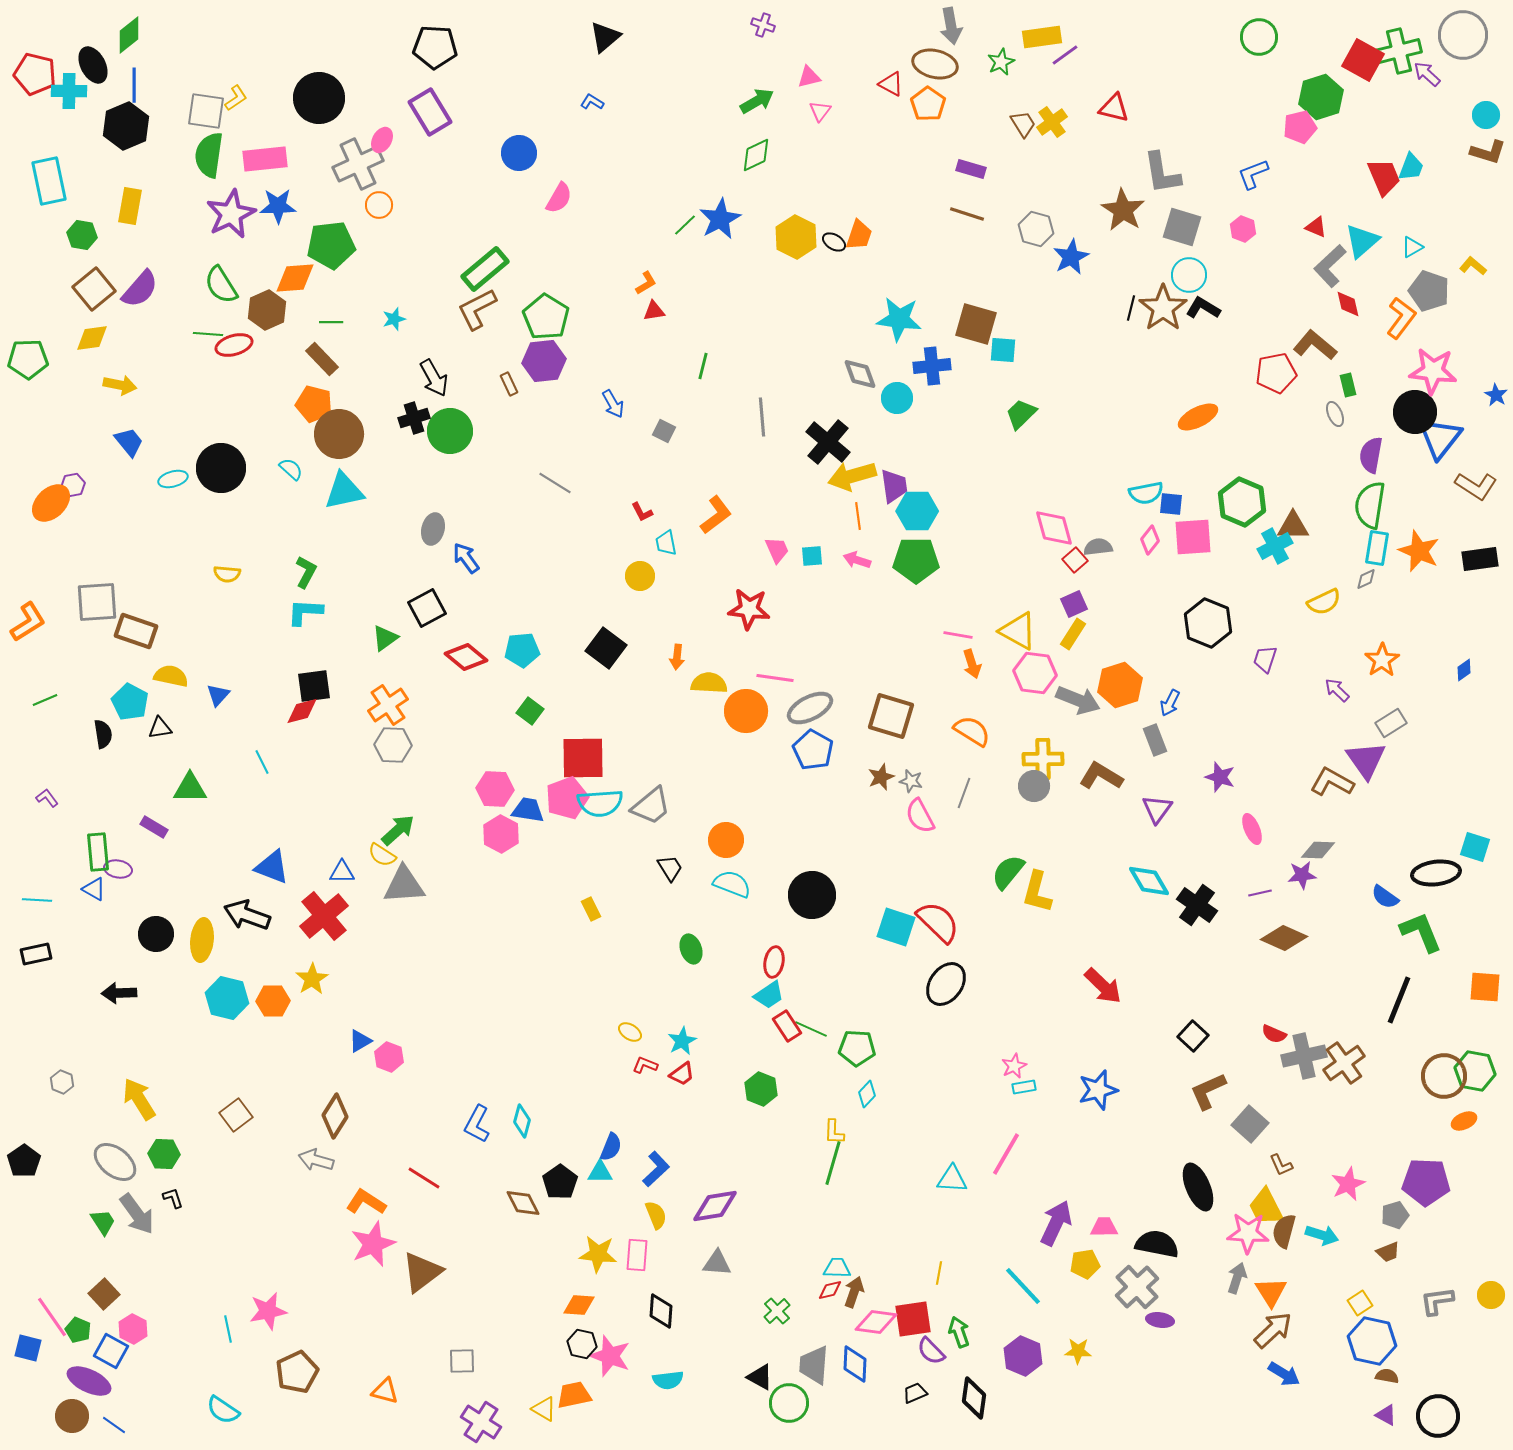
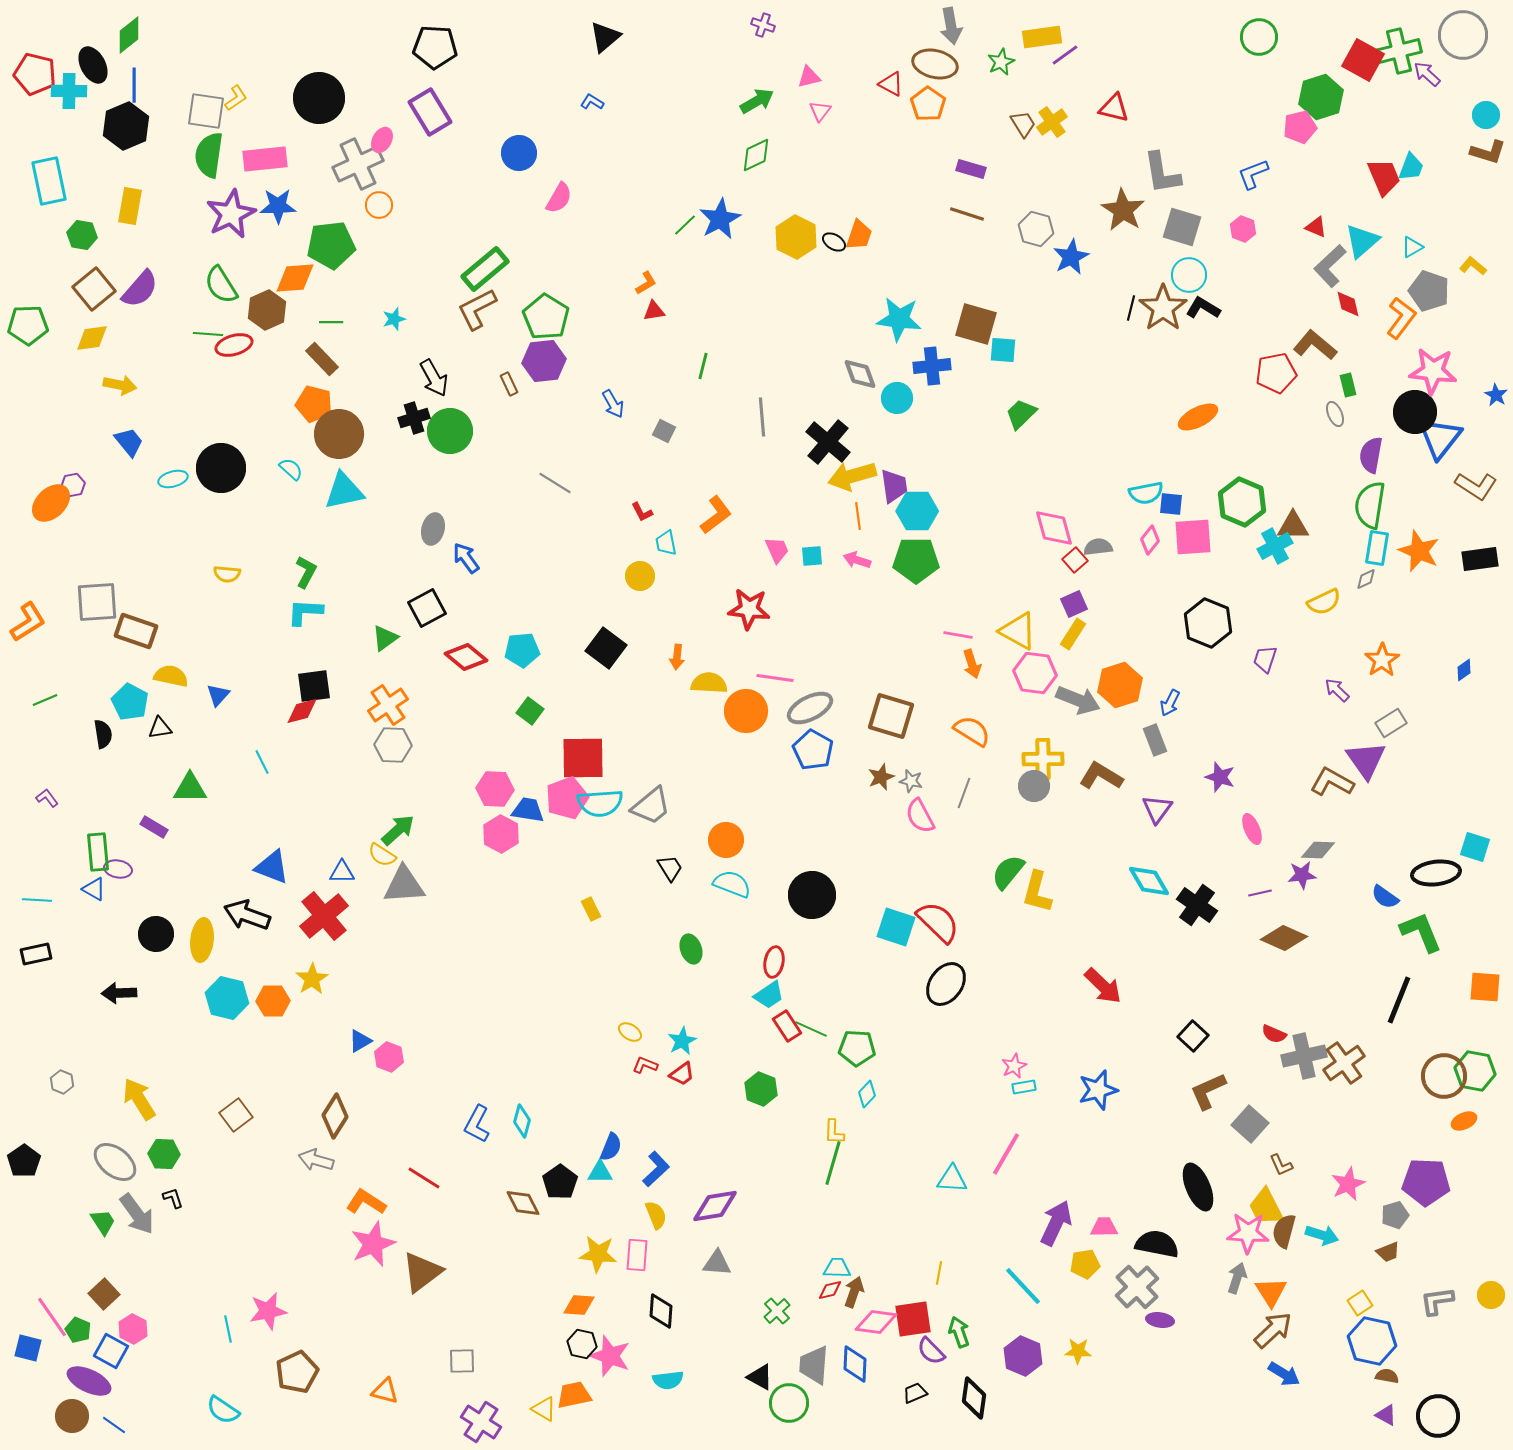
green pentagon at (28, 359): moved 34 px up
